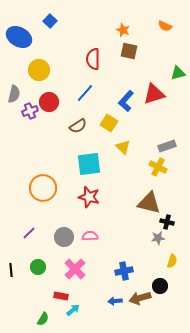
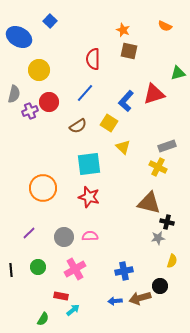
pink cross: rotated 15 degrees clockwise
